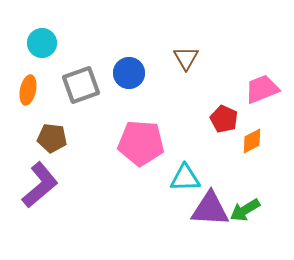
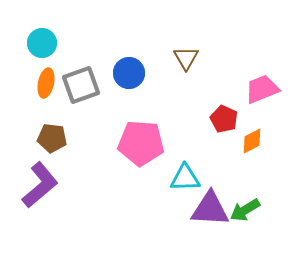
orange ellipse: moved 18 px right, 7 px up
